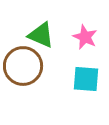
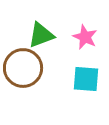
green triangle: rotated 44 degrees counterclockwise
brown circle: moved 2 px down
